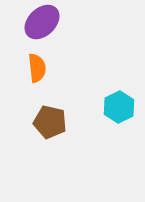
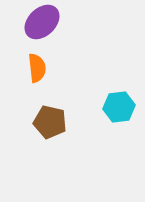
cyan hexagon: rotated 20 degrees clockwise
